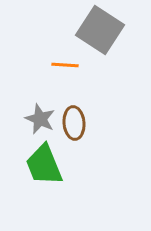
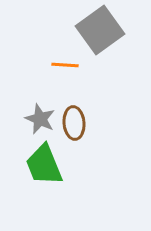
gray square: rotated 21 degrees clockwise
